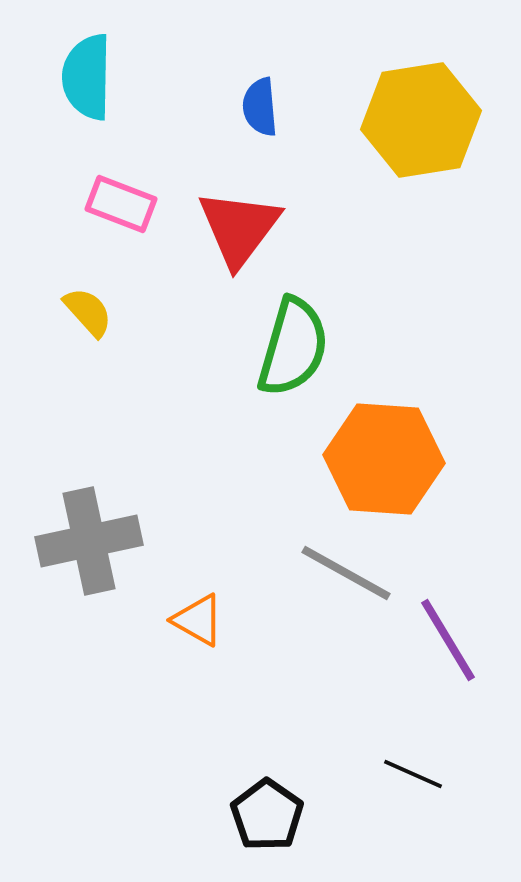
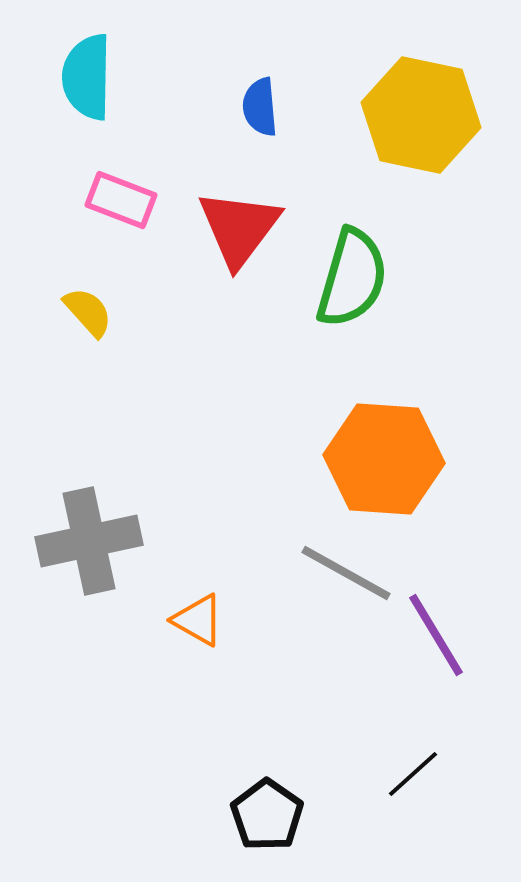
yellow hexagon: moved 5 px up; rotated 21 degrees clockwise
pink rectangle: moved 4 px up
green semicircle: moved 59 px right, 69 px up
purple line: moved 12 px left, 5 px up
black line: rotated 66 degrees counterclockwise
